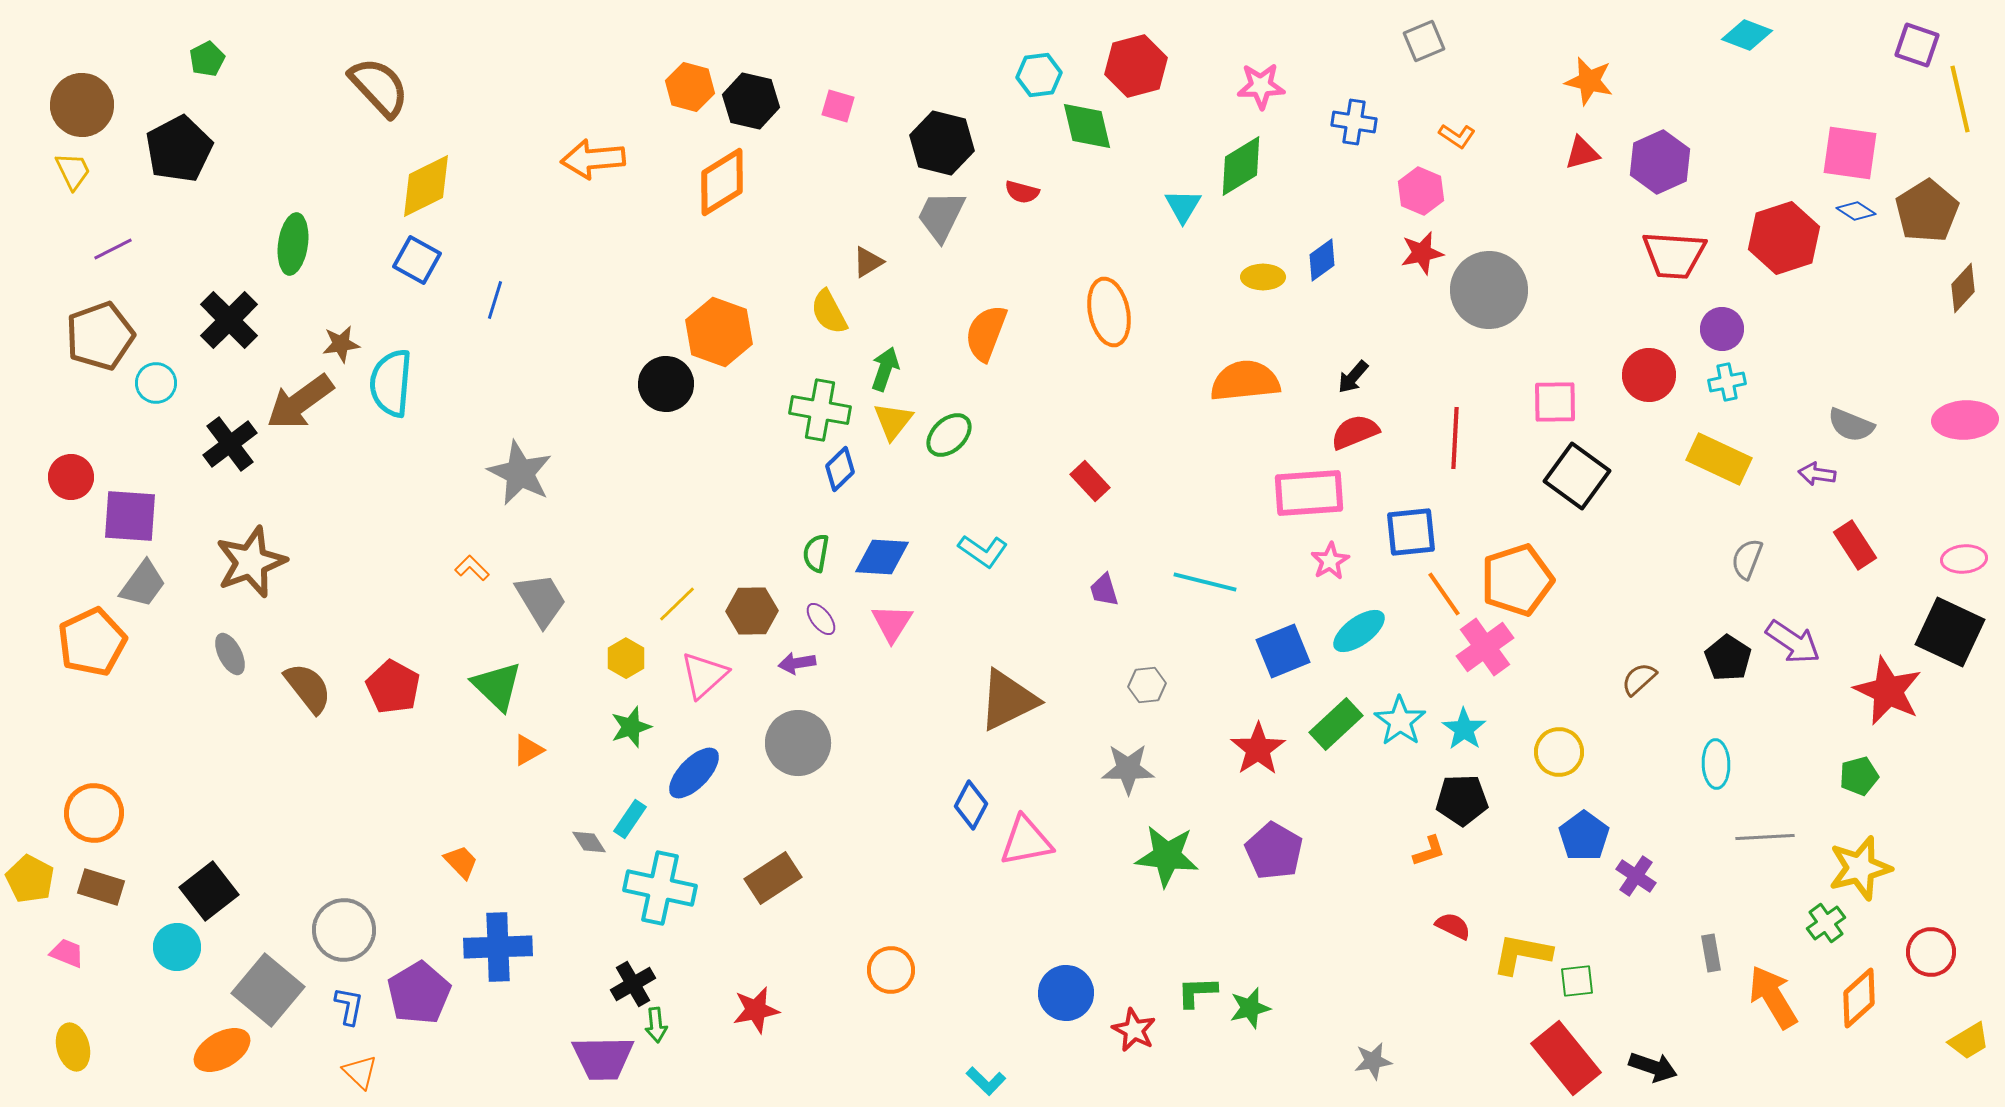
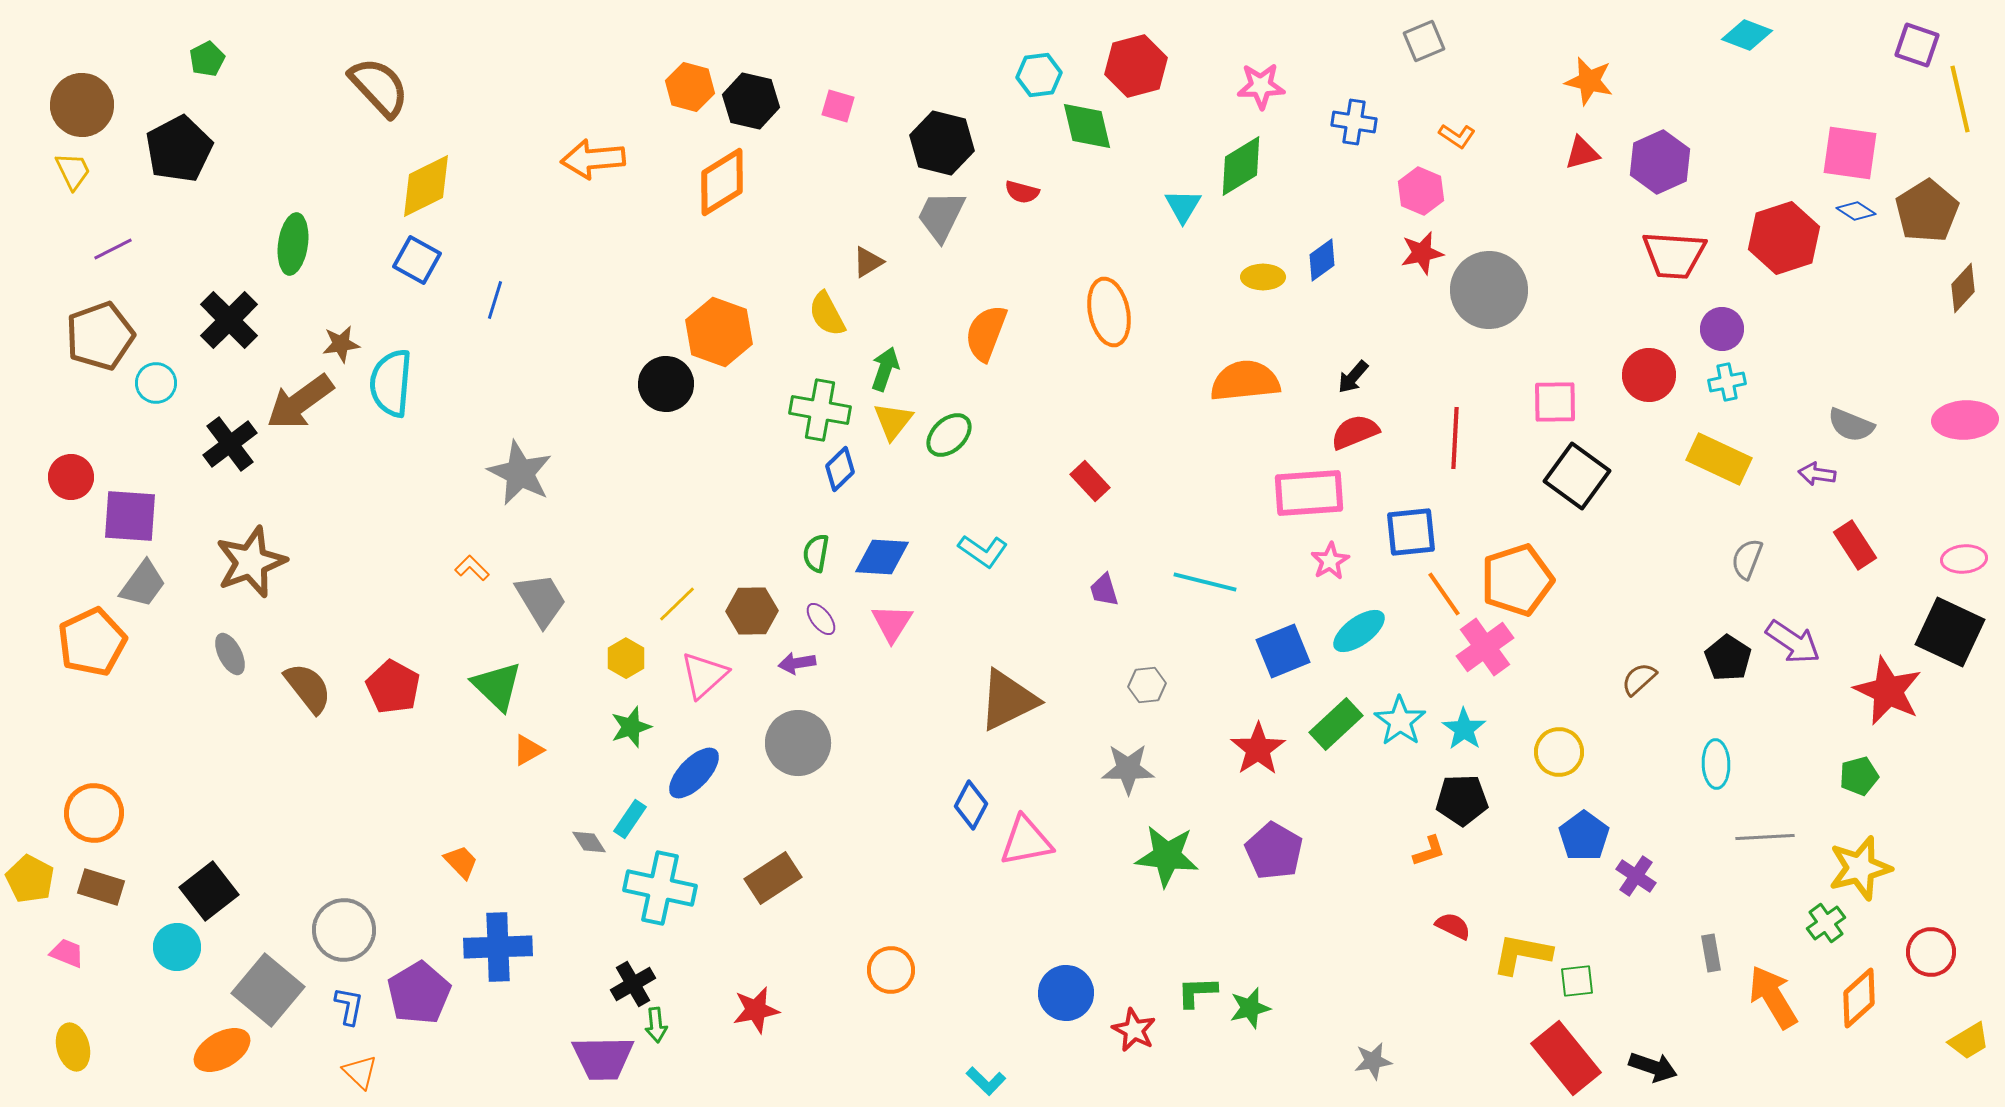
yellow semicircle at (829, 312): moved 2 px left, 2 px down
